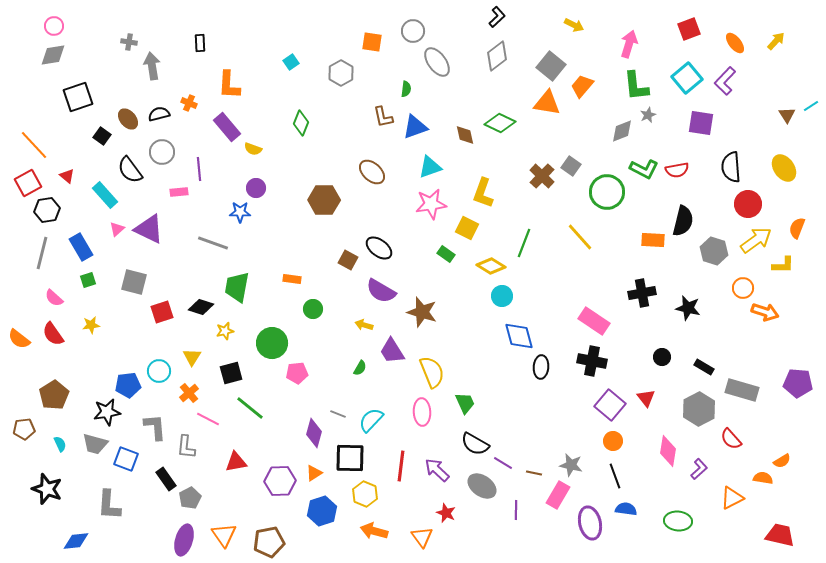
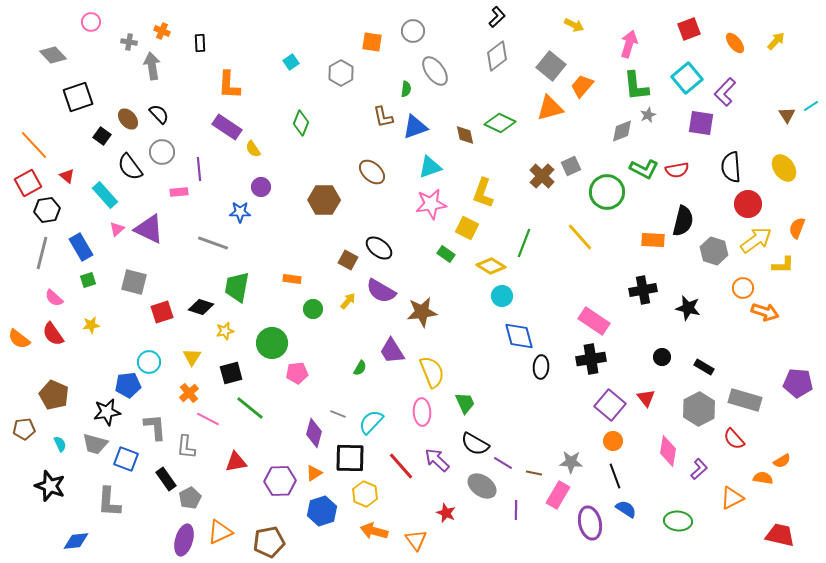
pink circle at (54, 26): moved 37 px right, 4 px up
gray diamond at (53, 55): rotated 56 degrees clockwise
gray ellipse at (437, 62): moved 2 px left, 9 px down
purple L-shape at (725, 81): moved 11 px down
orange cross at (189, 103): moved 27 px left, 72 px up
orange triangle at (547, 103): moved 3 px right, 5 px down; rotated 24 degrees counterclockwise
black semicircle at (159, 114): rotated 60 degrees clockwise
purple rectangle at (227, 127): rotated 16 degrees counterclockwise
yellow semicircle at (253, 149): rotated 36 degrees clockwise
gray square at (571, 166): rotated 30 degrees clockwise
black semicircle at (130, 170): moved 3 px up
purple circle at (256, 188): moved 5 px right, 1 px up
black cross at (642, 293): moved 1 px right, 3 px up
brown star at (422, 312): rotated 24 degrees counterclockwise
yellow arrow at (364, 325): moved 16 px left, 24 px up; rotated 114 degrees clockwise
black cross at (592, 361): moved 1 px left, 2 px up; rotated 20 degrees counterclockwise
cyan circle at (159, 371): moved 10 px left, 9 px up
gray rectangle at (742, 390): moved 3 px right, 10 px down
brown pentagon at (54, 395): rotated 16 degrees counterclockwise
cyan semicircle at (371, 420): moved 2 px down
red semicircle at (731, 439): moved 3 px right
gray star at (571, 465): moved 3 px up; rotated 10 degrees counterclockwise
red line at (401, 466): rotated 48 degrees counterclockwise
purple arrow at (437, 470): moved 10 px up
black star at (47, 489): moved 3 px right, 3 px up
gray L-shape at (109, 505): moved 3 px up
blue semicircle at (626, 509): rotated 25 degrees clockwise
orange triangle at (224, 535): moved 4 px left, 3 px up; rotated 40 degrees clockwise
orange triangle at (422, 537): moved 6 px left, 3 px down
